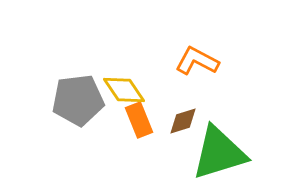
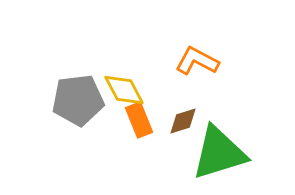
yellow diamond: rotated 6 degrees clockwise
